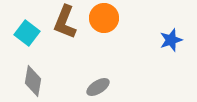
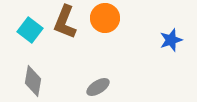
orange circle: moved 1 px right
cyan square: moved 3 px right, 3 px up
